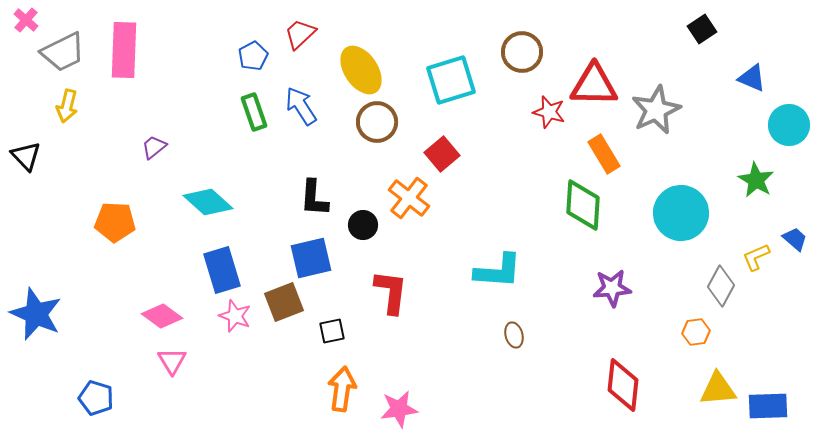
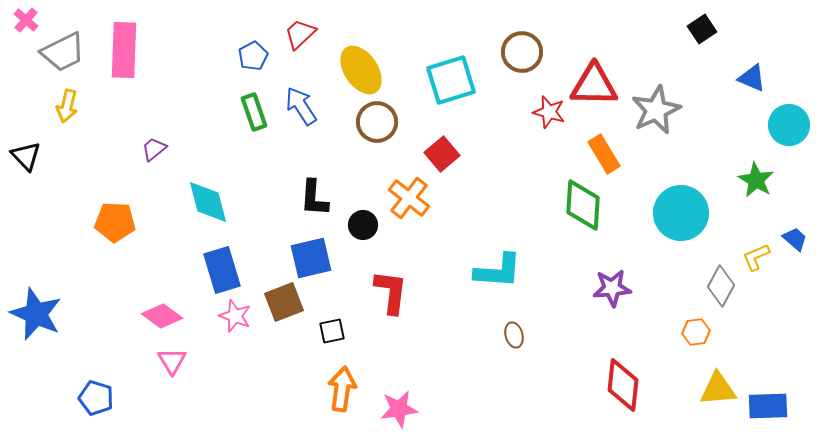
purple trapezoid at (154, 147): moved 2 px down
cyan diamond at (208, 202): rotated 33 degrees clockwise
